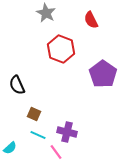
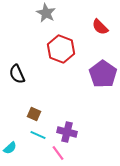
red semicircle: moved 9 px right, 7 px down; rotated 18 degrees counterclockwise
black semicircle: moved 11 px up
pink line: moved 2 px right, 1 px down
